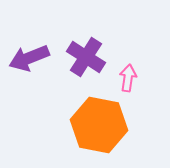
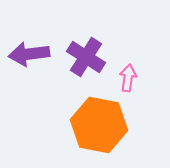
purple arrow: moved 4 px up; rotated 15 degrees clockwise
